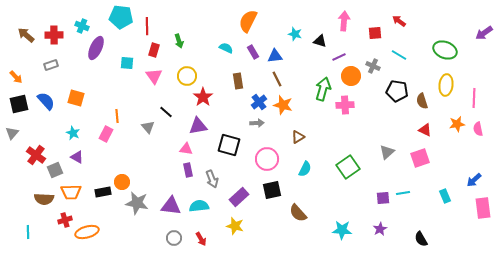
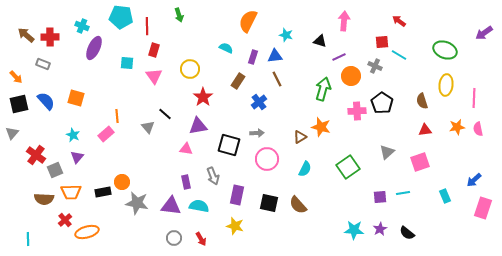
red square at (375, 33): moved 7 px right, 9 px down
cyan star at (295, 34): moved 9 px left, 1 px down
red cross at (54, 35): moved 4 px left, 2 px down
green arrow at (179, 41): moved 26 px up
purple ellipse at (96, 48): moved 2 px left
purple rectangle at (253, 52): moved 5 px down; rotated 48 degrees clockwise
gray rectangle at (51, 65): moved 8 px left, 1 px up; rotated 40 degrees clockwise
gray cross at (373, 66): moved 2 px right
yellow circle at (187, 76): moved 3 px right, 7 px up
brown rectangle at (238, 81): rotated 42 degrees clockwise
black pentagon at (397, 91): moved 15 px left, 12 px down; rotated 25 degrees clockwise
orange star at (283, 105): moved 38 px right, 22 px down
pink cross at (345, 105): moved 12 px right, 6 px down
black line at (166, 112): moved 1 px left, 2 px down
gray arrow at (257, 123): moved 10 px down
orange star at (457, 124): moved 3 px down
red triangle at (425, 130): rotated 32 degrees counterclockwise
cyan star at (73, 133): moved 2 px down
pink rectangle at (106, 134): rotated 21 degrees clockwise
brown triangle at (298, 137): moved 2 px right
purple triangle at (77, 157): rotated 40 degrees clockwise
pink square at (420, 158): moved 4 px down
purple rectangle at (188, 170): moved 2 px left, 12 px down
gray arrow at (212, 179): moved 1 px right, 3 px up
black square at (272, 190): moved 3 px left, 13 px down; rotated 24 degrees clockwise
purple rectangle at (239, 197): moved 2 px left, 2 px up; rotated 36 degrees counterclockwise
purple square at (383, 198): moved 3 px left, 1 px up
cyan semicircle at (199, 206): rotated 18 degrees clockwise
pink rectangle at (483, 208): rotated 25 degrees clockwise
brown semicircle at (298, 213): moved 8 px up
red cross at (65, 220): rotated 24 degrees counterclockwise
cyan star at (342, 230): moved 12 px right
cyan line at (28, 232): moved 7 px down
black semicircle at (421, 239): moved 14 px left, 6 px up; rotated 21 degrees counterclockwise
